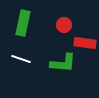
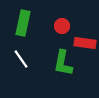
red circle: moved 2 px left, 1 px down
white line: rotated 36 degrees clockwise
green L-shape: rotated 96 degrees clockwise
